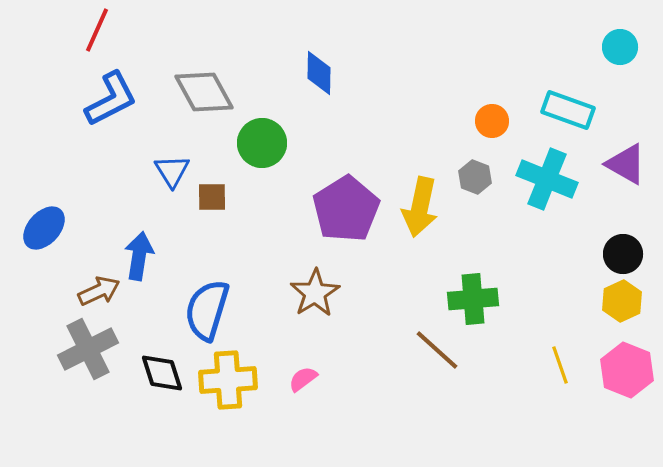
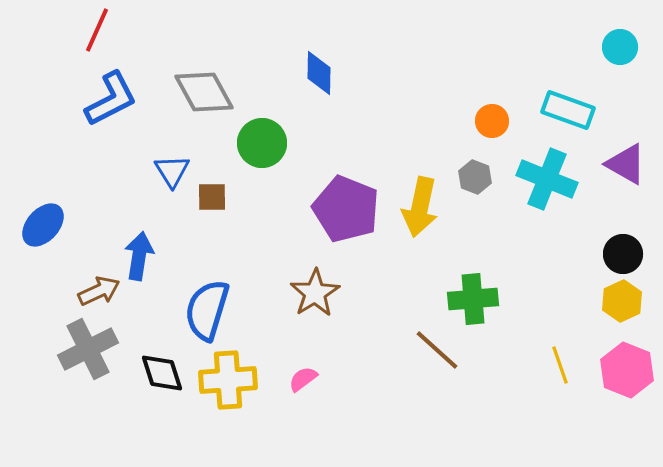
purple pentagon: rotated 18 degrees counterclockwise
blue ellipse: moved 1 px left, 3 px up
